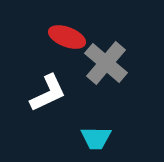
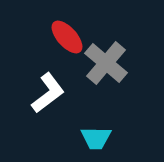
red ellipse: rotated 27 degrees clockwise
white L-shape: rotated 12 degrees counterclockwise
